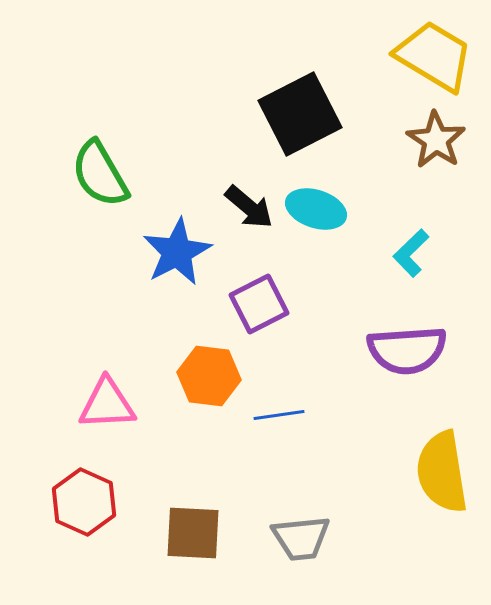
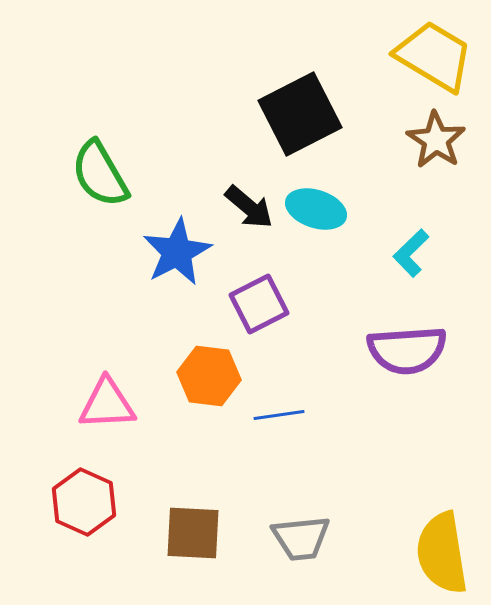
yellow semicircle: moved 81 px down
